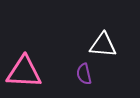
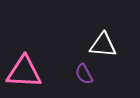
purple semicircle: rotated 15 degrees counterclockwise
